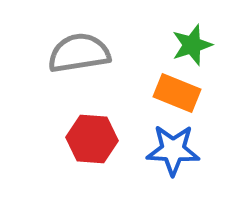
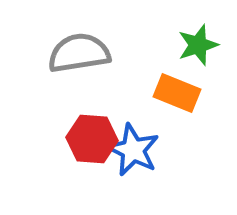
green star: moved 6 px right
blue star: moved 40 px left; rotated 24 degrees clockwise
